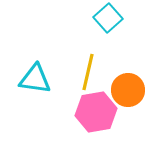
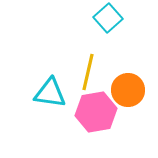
cyan triangle: moved 15 px right, 14 px down
